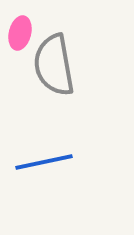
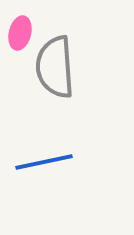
gray semicircle: moved 1 px right, 2 px down; rotated 6 degrees clockwise
